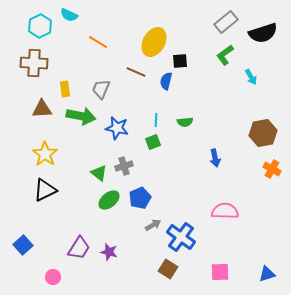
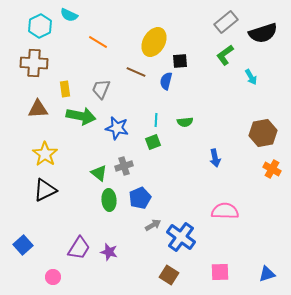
brown triangle: moved 4 px left
green ellipse: rotated 55 degrees counterclockwise
brown square: moved 1 px right, 6 px down
